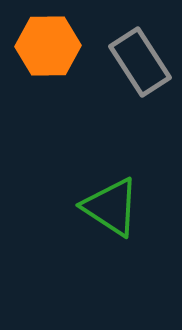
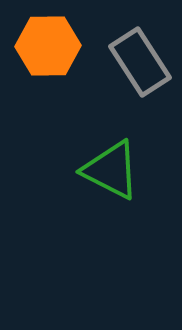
green triangle: moved 37 px up; rotated 6 degrees counterclockwise
